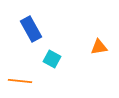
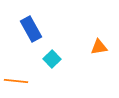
cyan square: rotated 18 degrees clockwise
orange line: moved 4 px left
